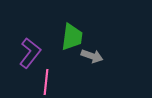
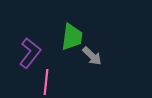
gray arrow: rotated 25 degrees clockwise
